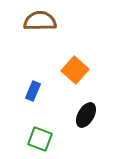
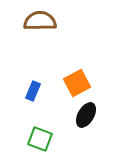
orange square: moved 2 px right, 13 px down; rotated 20 degrees clockwise
